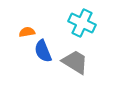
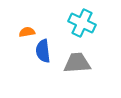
blue semicircle: rotated 15 degrees clockwise
gray trapezoid: moved 2 px right, 1 px down; rotated 36 degrees counterclockwise
